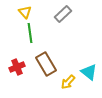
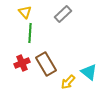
green line: rotated 12 degrees clockwise
red cross: moved 5 px right, 4 px up
